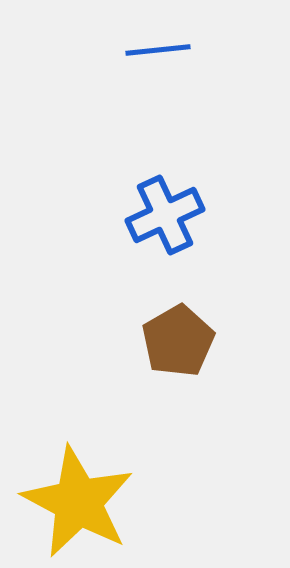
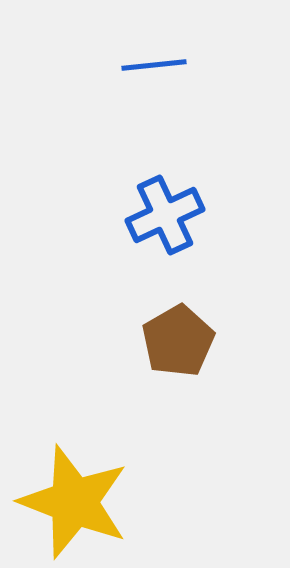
blue line: moved 4 px left, 15 px down
yellow star: moved 4 px left; rotated 7 degrees counterclockwise
